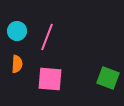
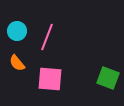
orange semicircle: moved 1 px up; rotated 138 degrees clockwise
